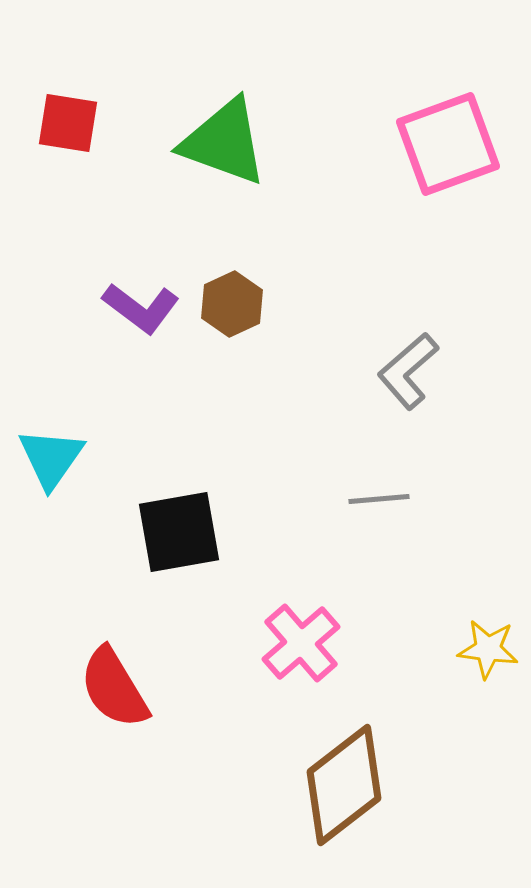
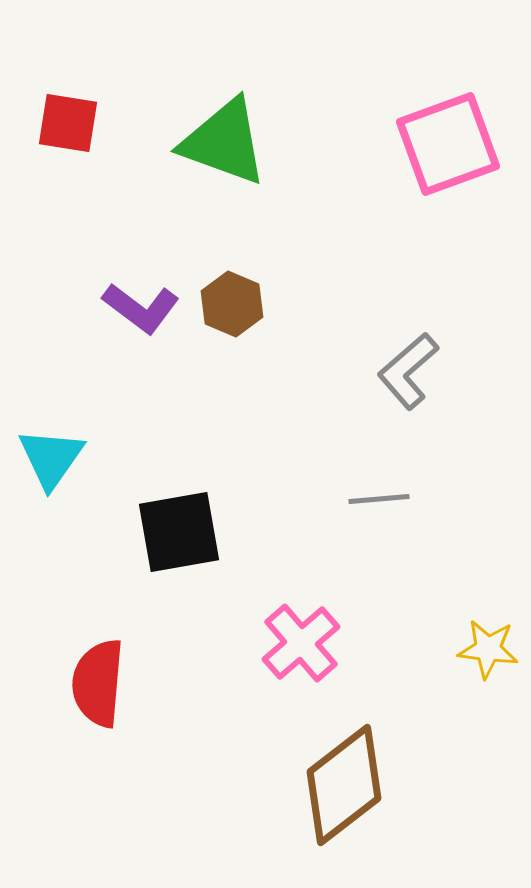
brown hexagon: rotated 12 degrees counterclockwise
red semicircle: moved 16 px left, 5 px up; rotated 36 degrees clockwise
